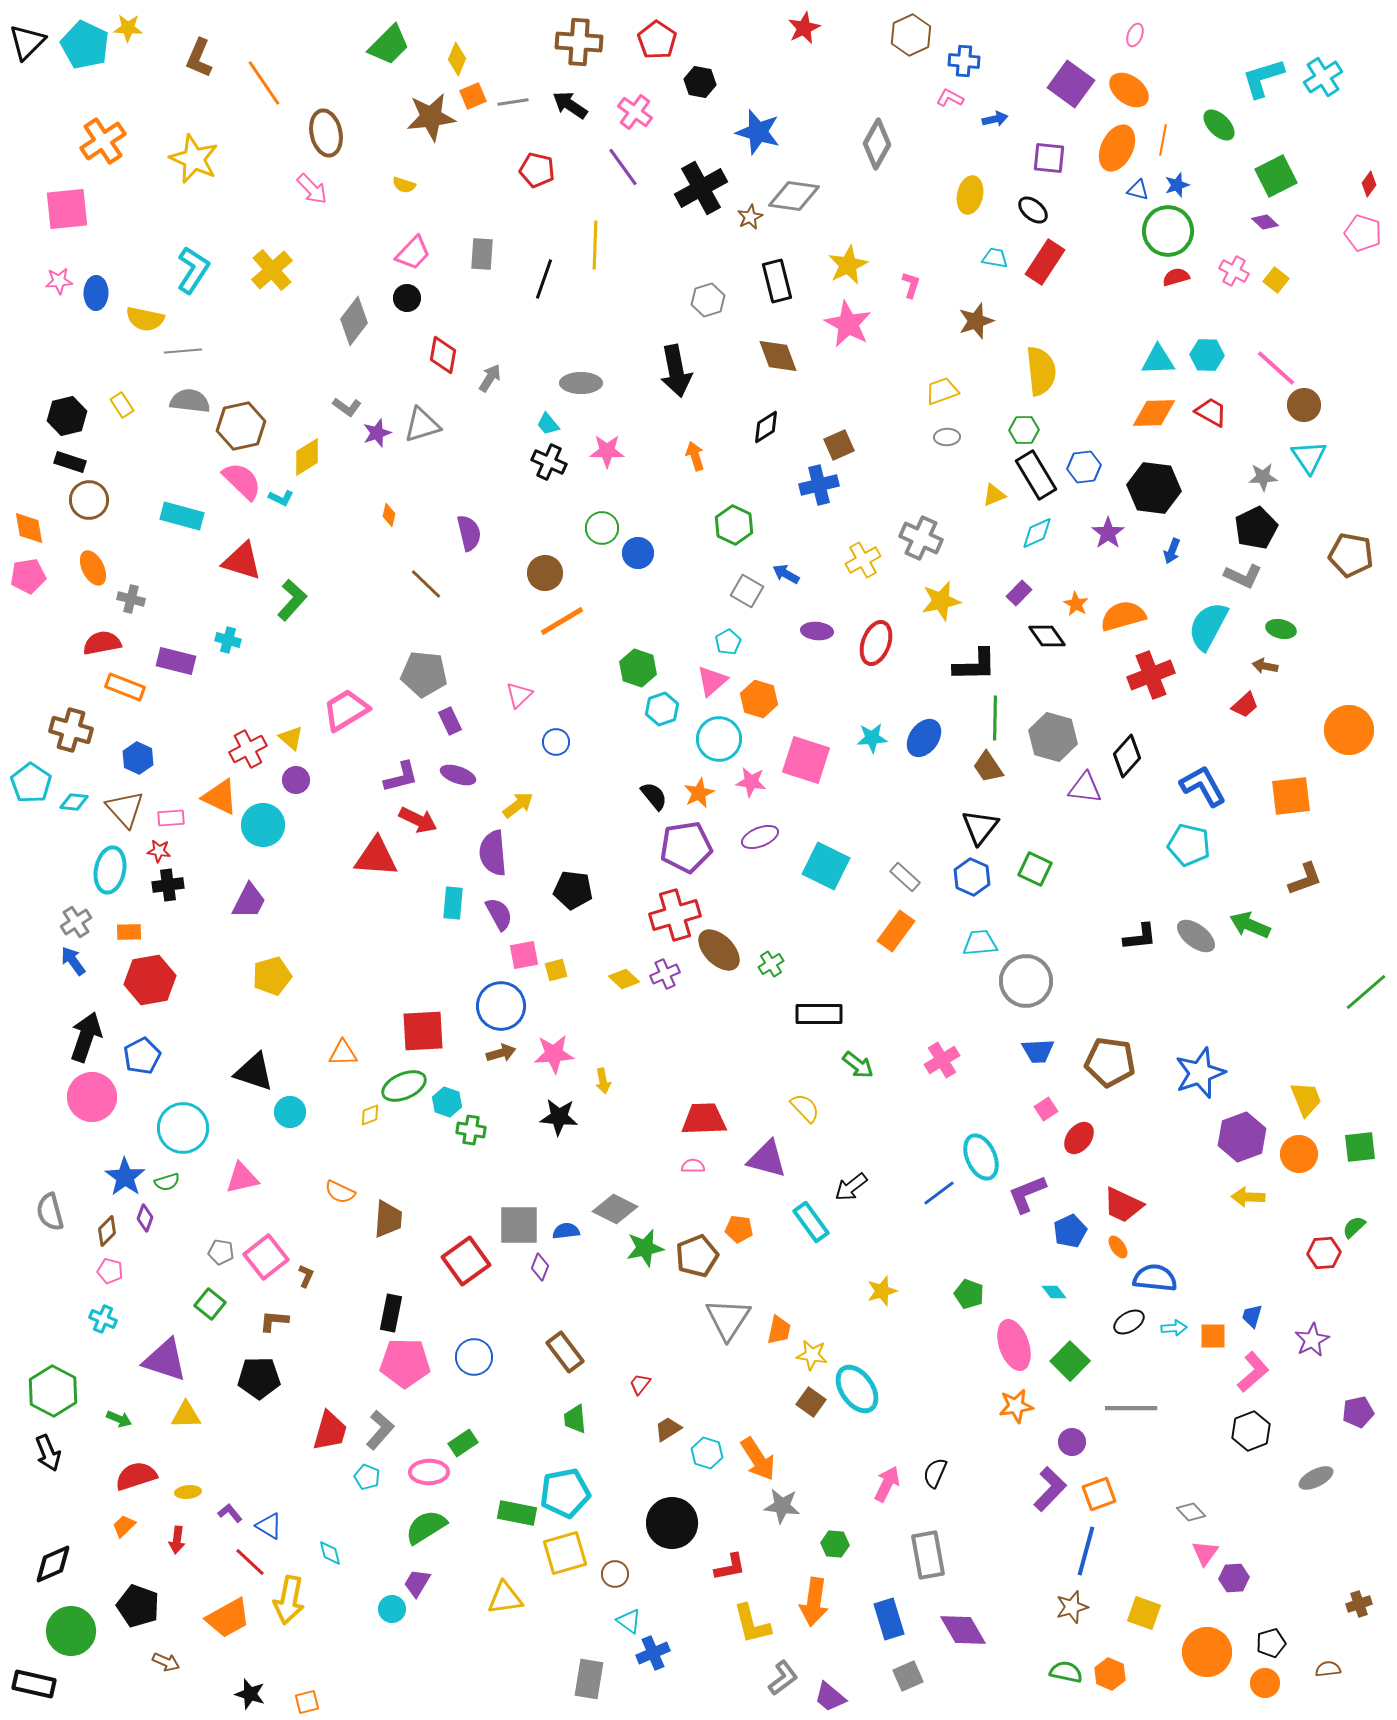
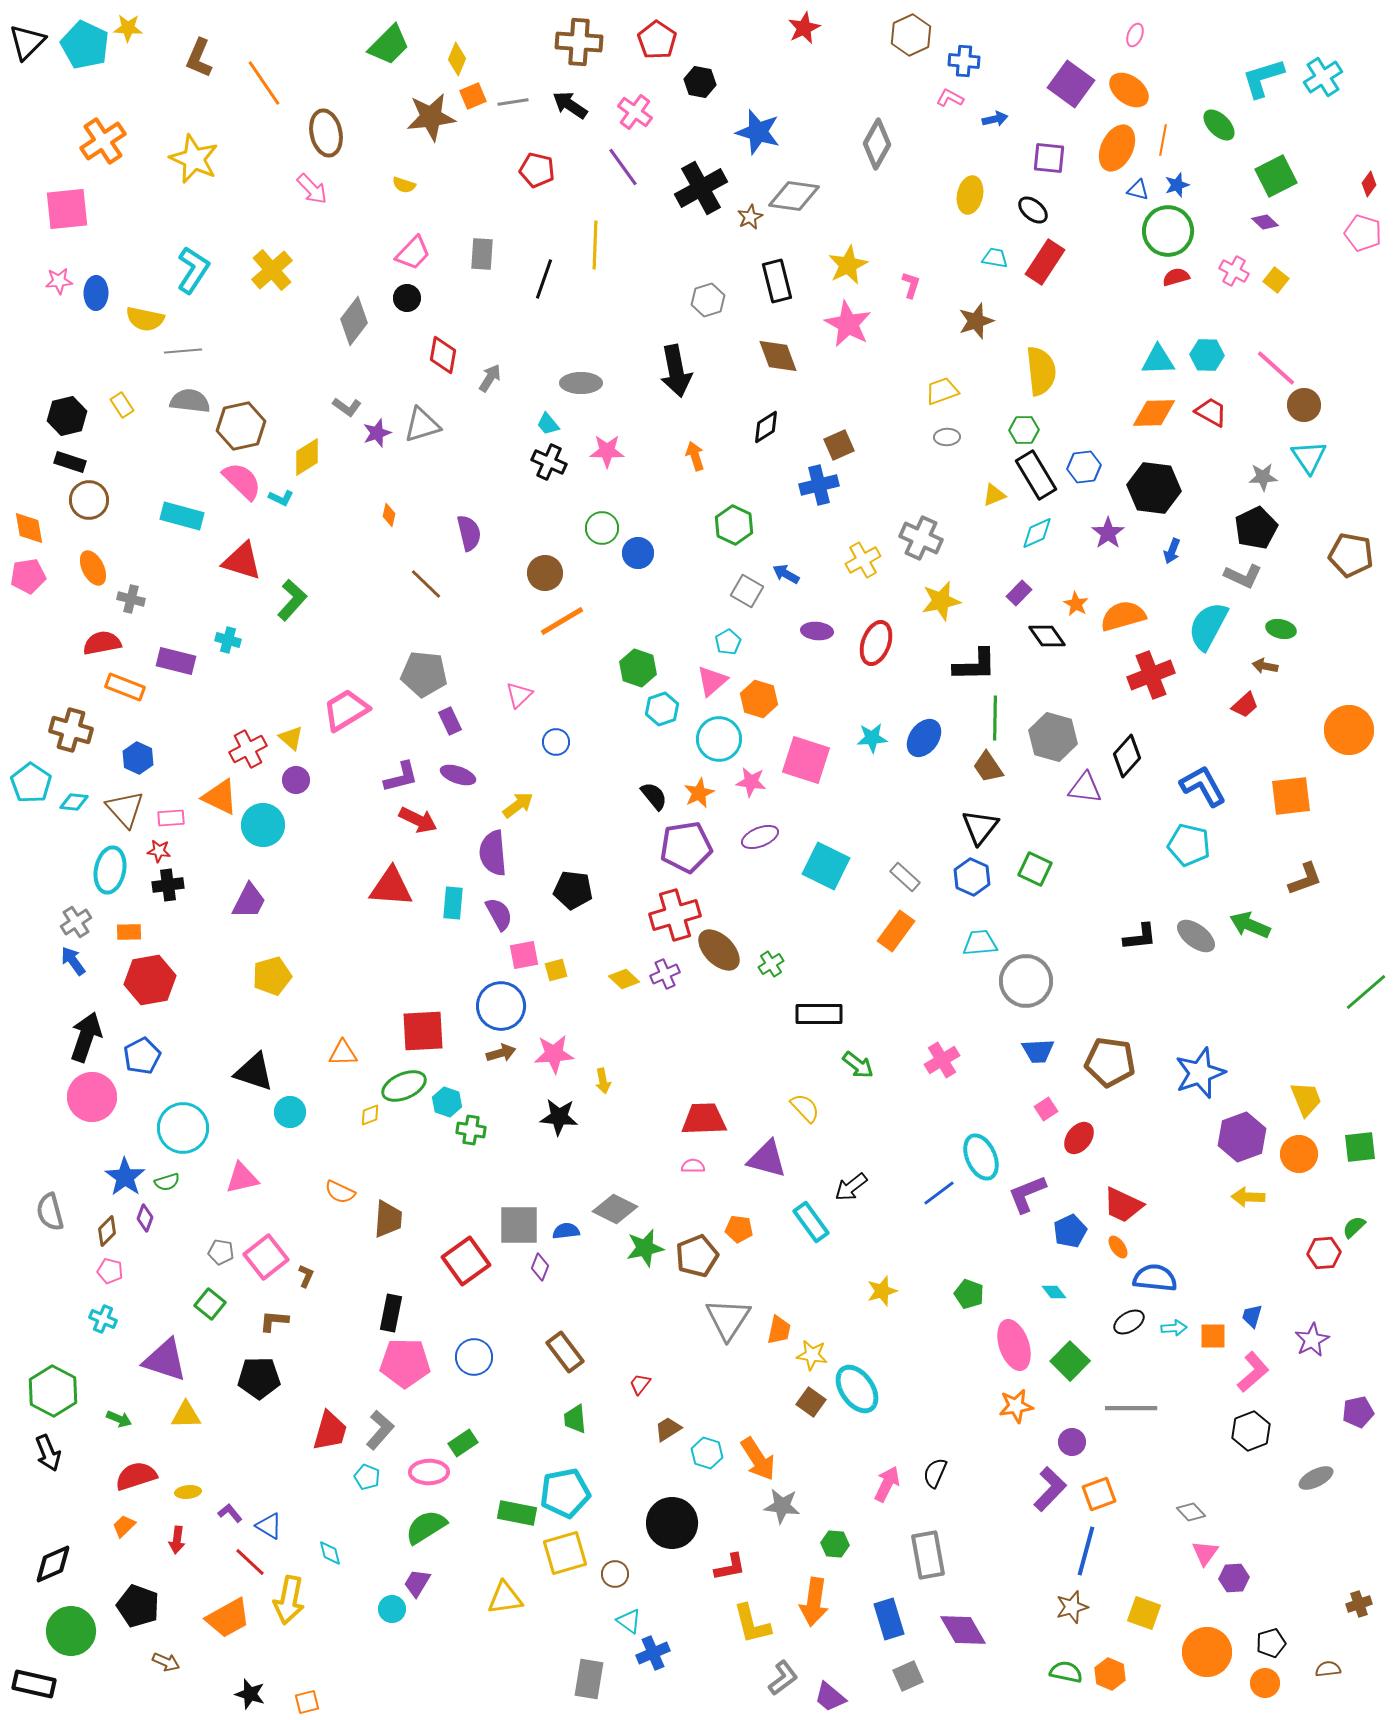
red triangle at (376, 857): moved 15 px right, 30 px down
